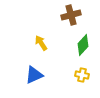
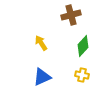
green diamond: moved 1 px down
blue triangle: moved 8 px right, 2 px down
